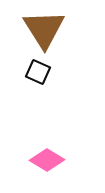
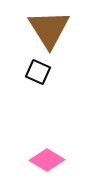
brown triangle: moved 5 px right
